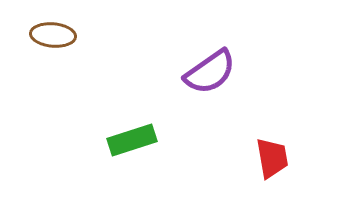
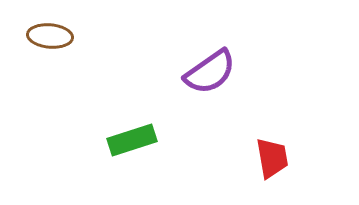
brown ellipse: moved 3 px left, 1 px down
